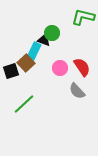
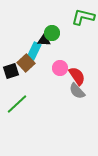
black triangle: rotated 16 degrees counterclockwise
red semicircle: moved 5 px left, 9 px down
green line: moved 7 px left
